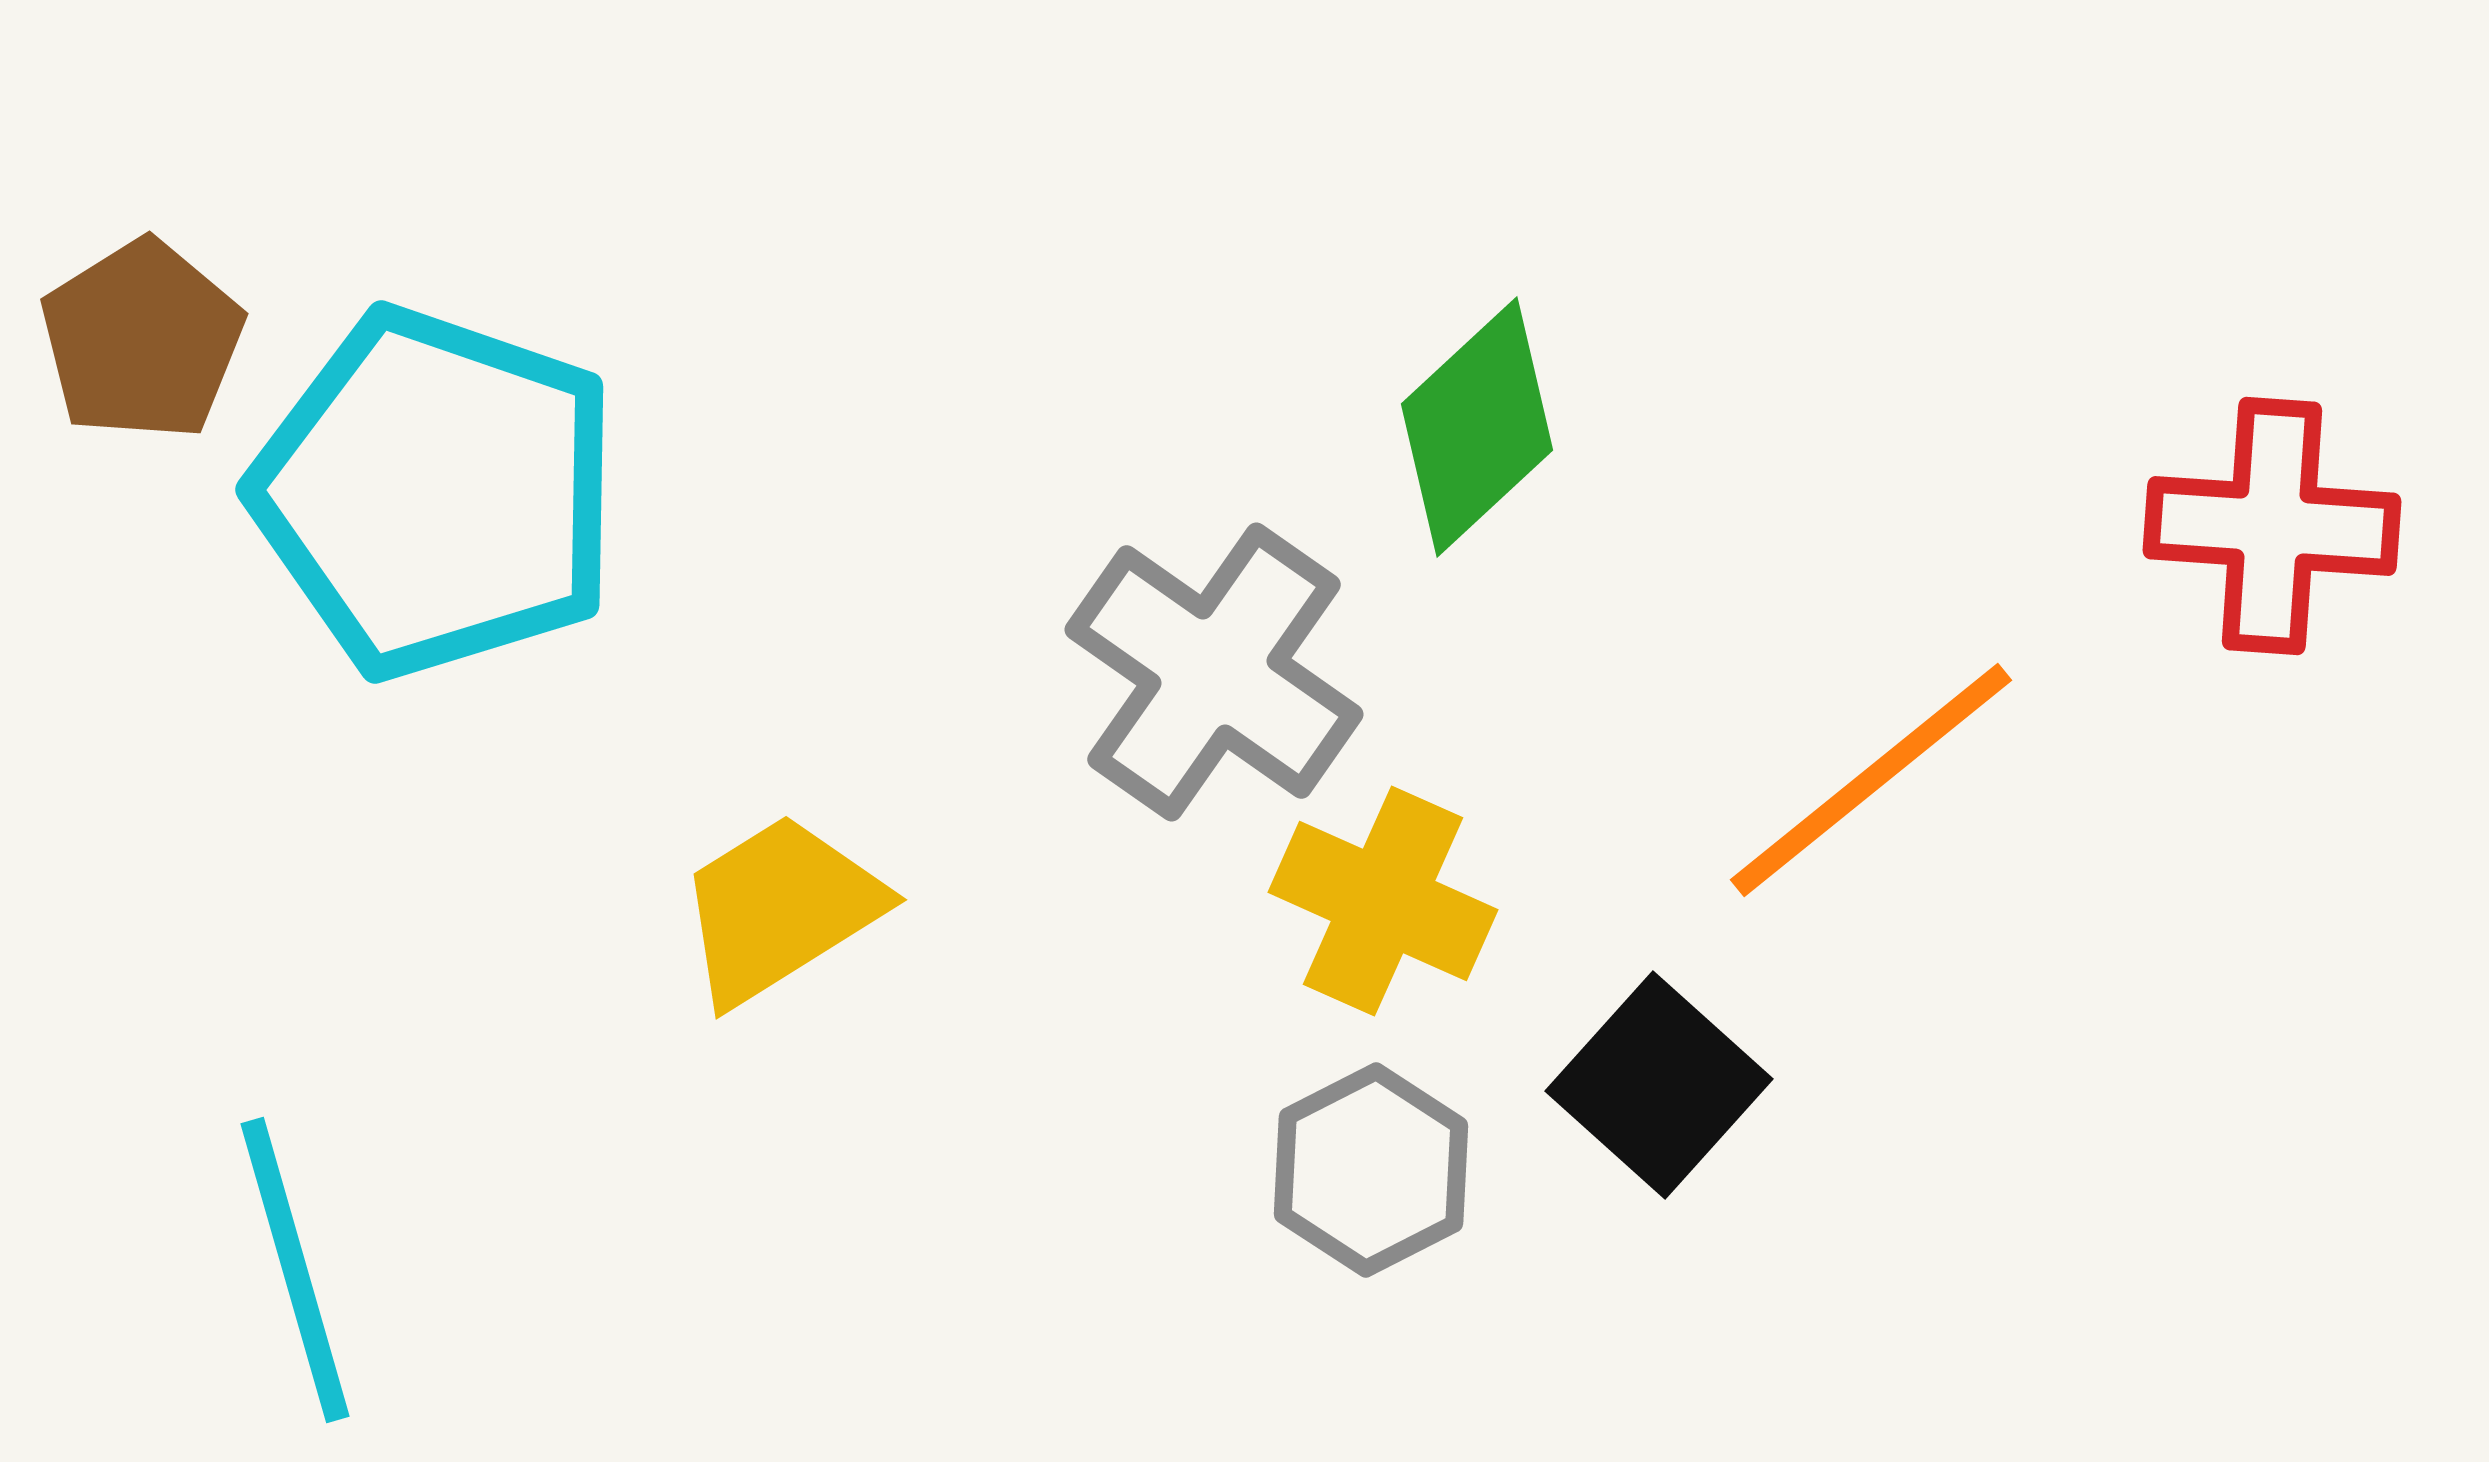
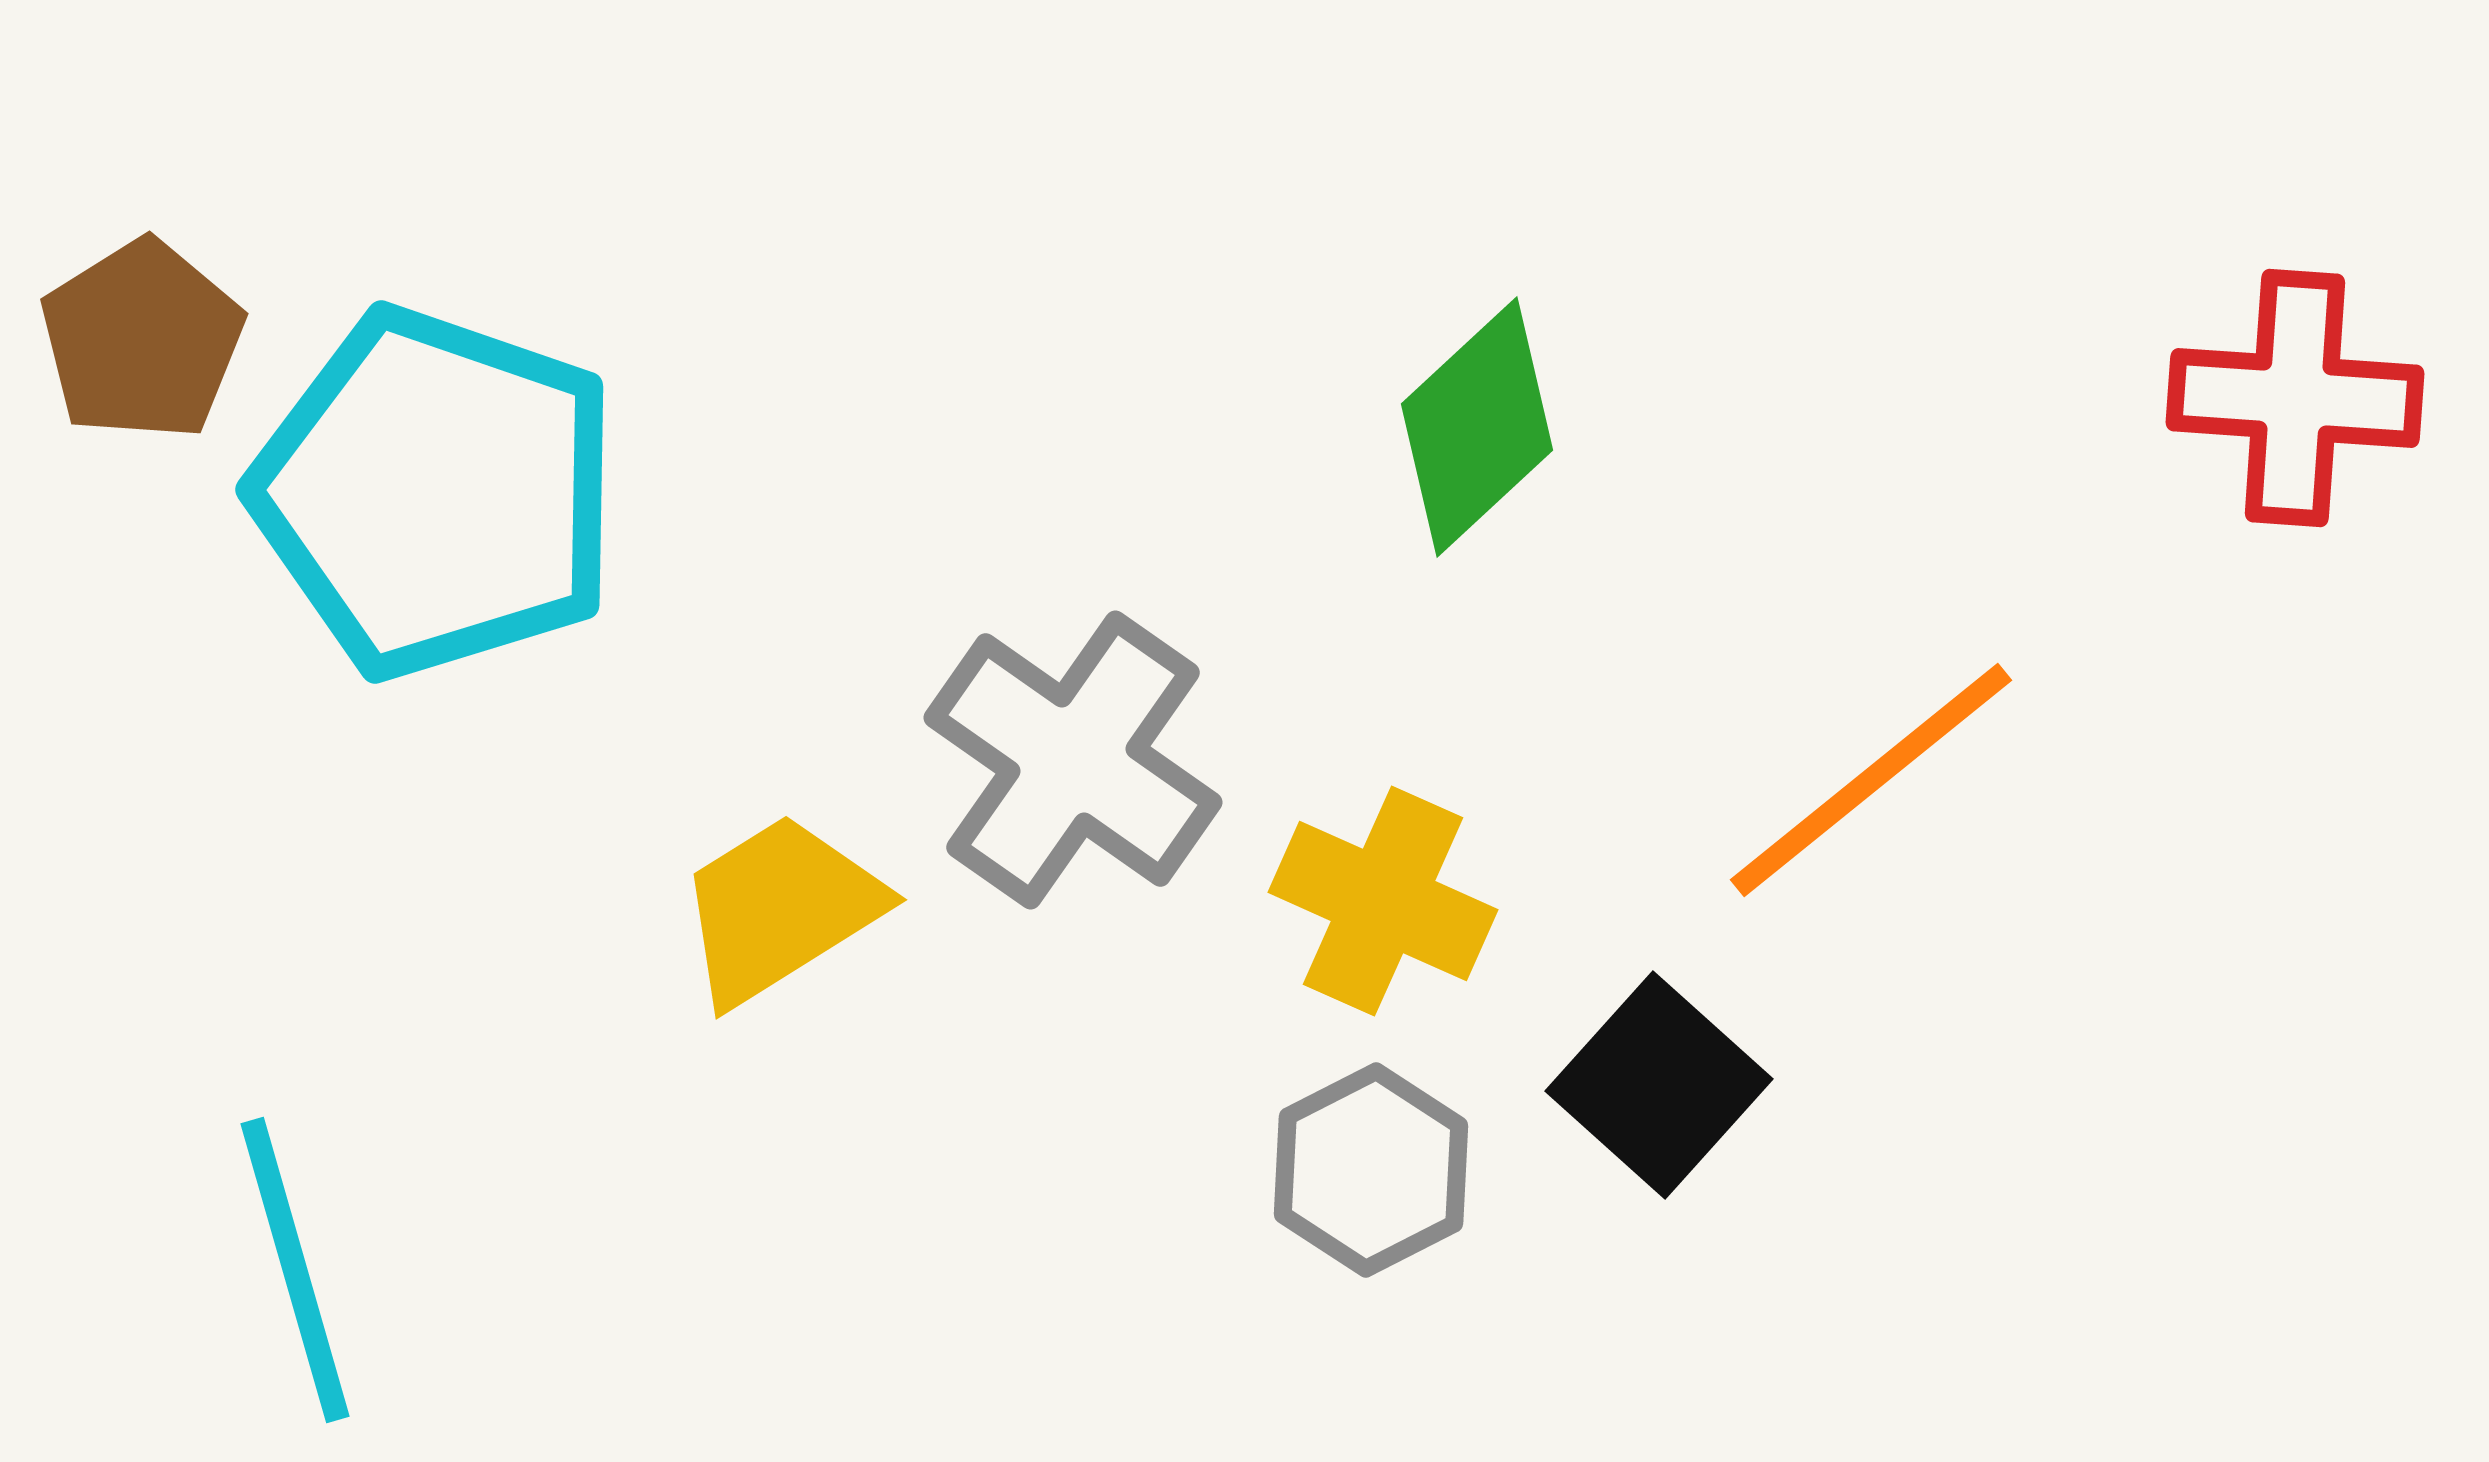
red cross: moved 23 px right, 128 px up
gray cross: moved 141 px left, 88 px down
